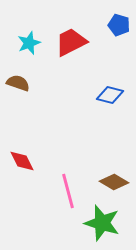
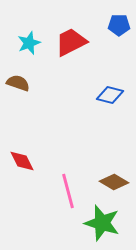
blue pentagon: rotated 15 degrees counterclockwise
